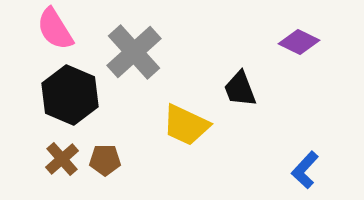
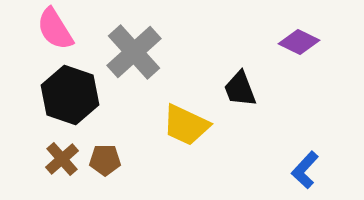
black hexagon: rotated 4 degrees counterclockwise
